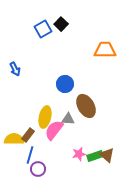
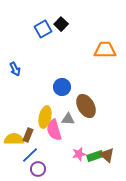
blue circle: moved 3 px left, 3 px down
pink semicircle: rotated 55 degrees counterclockwise
brown rectangle: rotated 16 degrees counterclockwise
blue line: rotated 30 degrees clockwise
